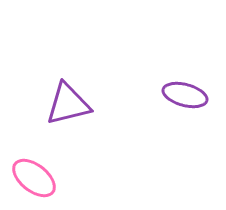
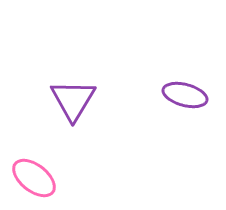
purple triangle: moved 5 px right, 4 px up; rotated 45 degrees counterclockwise
